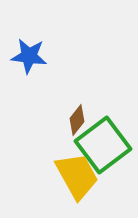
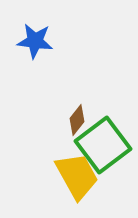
blue star: moved 6 px right, 15 px up
